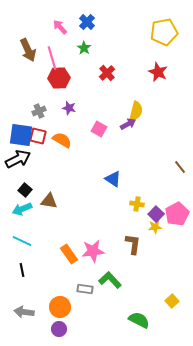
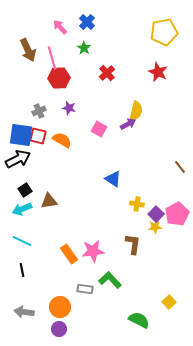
black square: rotated 16 degrees clockwise
brown triangle: rotated 18 degrees counterclockwise
yellow square: moved 3 px left, 1 px down
